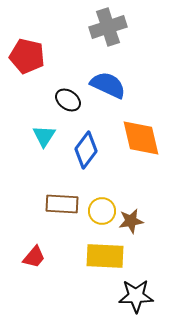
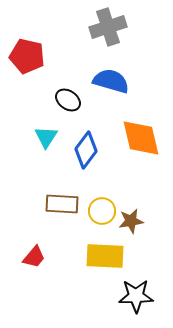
blue semicircle: moved 3 px right, 4 px up; rotated 9 degrees counterclockwise
cyan triangle: moved 2 px right, 1 px down
